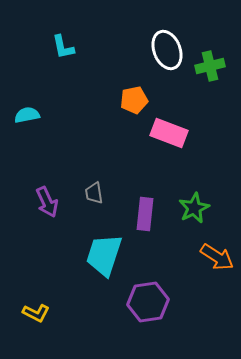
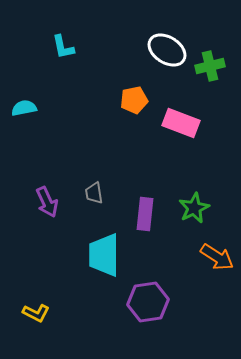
white ellipse: rotated 36 degrees counterclockwise
cyan semicircle: moved 3 px left, 7 px up
pink rectangle: moved 12 px right, 10 px up
cyan trapezoid: rotated 18 degrees counterclockwise
